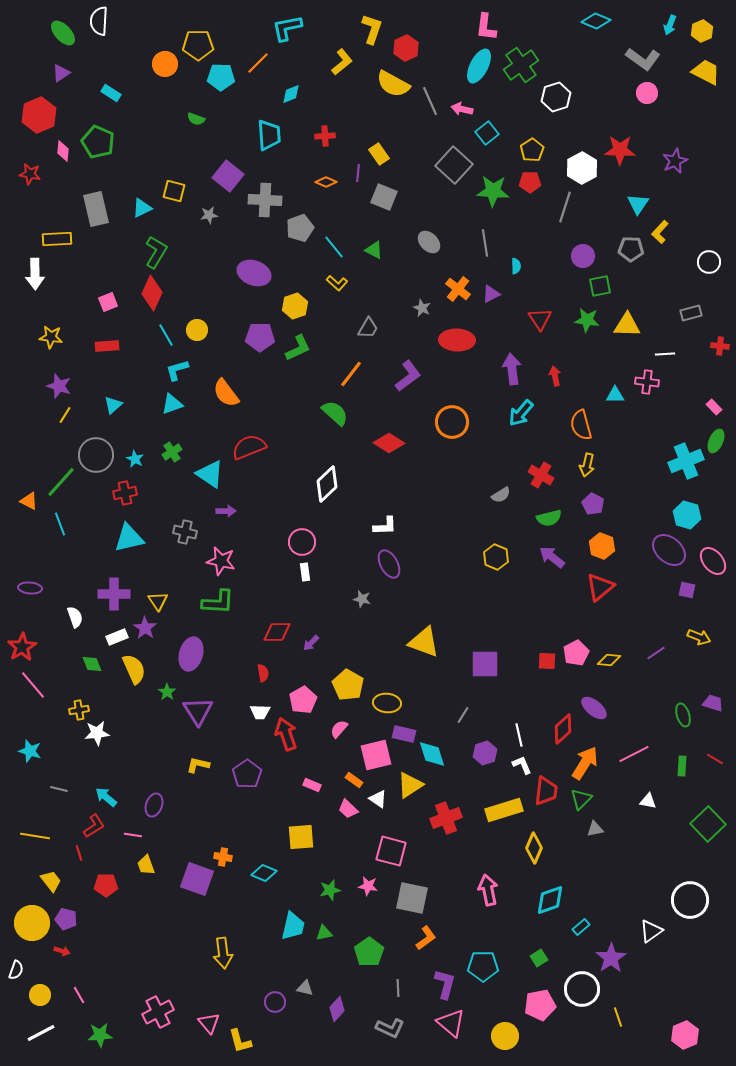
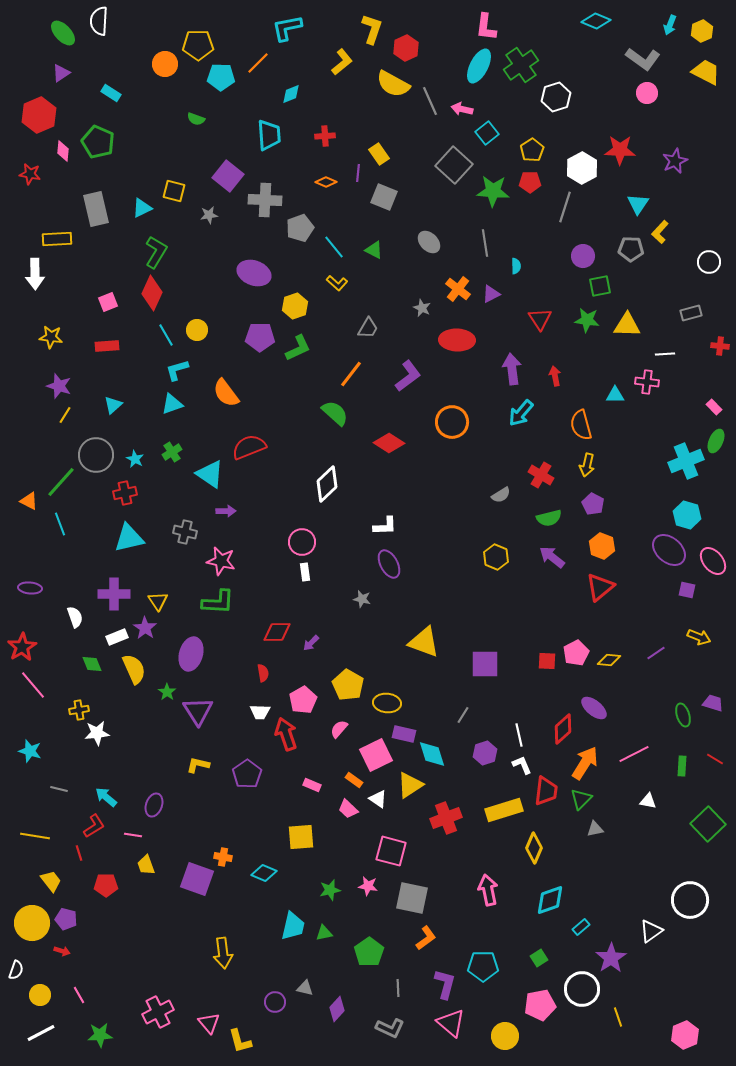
pink square at (376, 755): rotated 12 degrees counterclockwise
